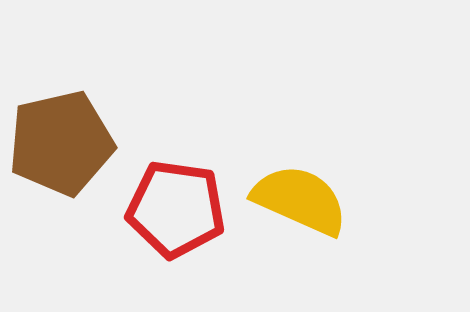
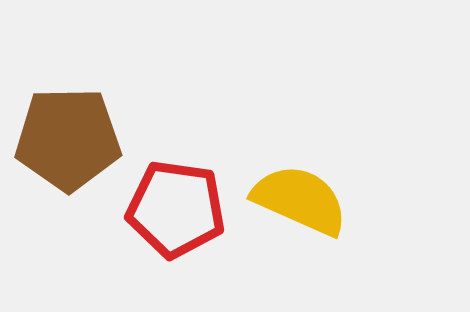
brown pentagon: moved 7 px right, 4 px up; rotated 12 degrees clockwise
